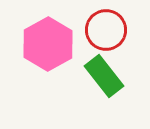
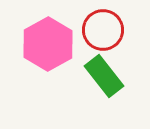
red circle: moved 3 px left
